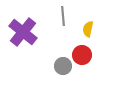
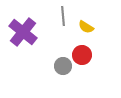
yellow semicircle: moved 2 px left, 2 px up; rotated 70 degrees counterclockwise
